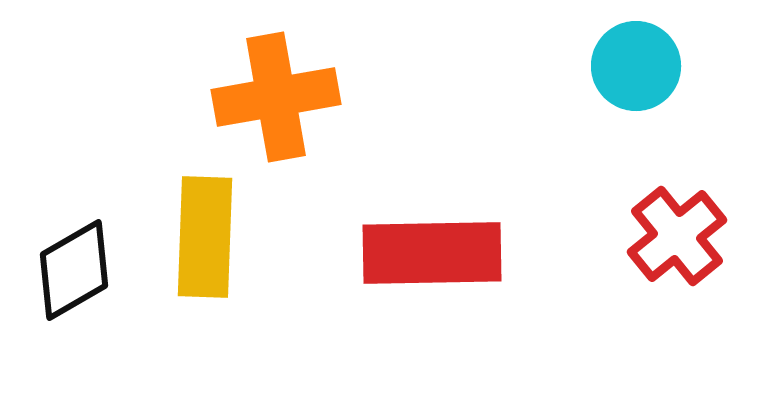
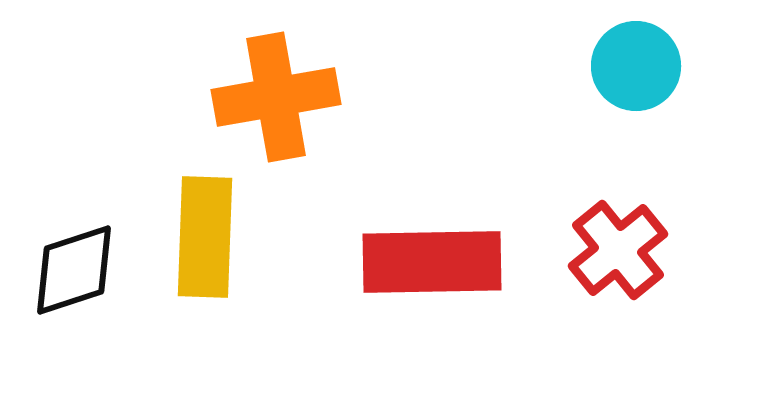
red cross: moved 59 px left, 14 px down
red rectangle: moved 9 px down
black diamond: rotated 12 degrees clockwise
